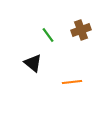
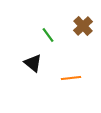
brown cross: moved 2 px right, 4 px up; rotated 24 degrees counterclockwise
orange line: moved 1 px left, 4 px up
